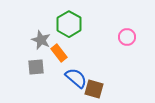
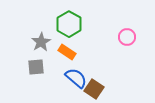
gray star: moved 2 px down; rotated 18 degrees clockwise
orange rectangle: moved 8 px right, 1 px up; rotated 18 degrees counterclockwise
brown square: rotated 18 degrees clockwise
